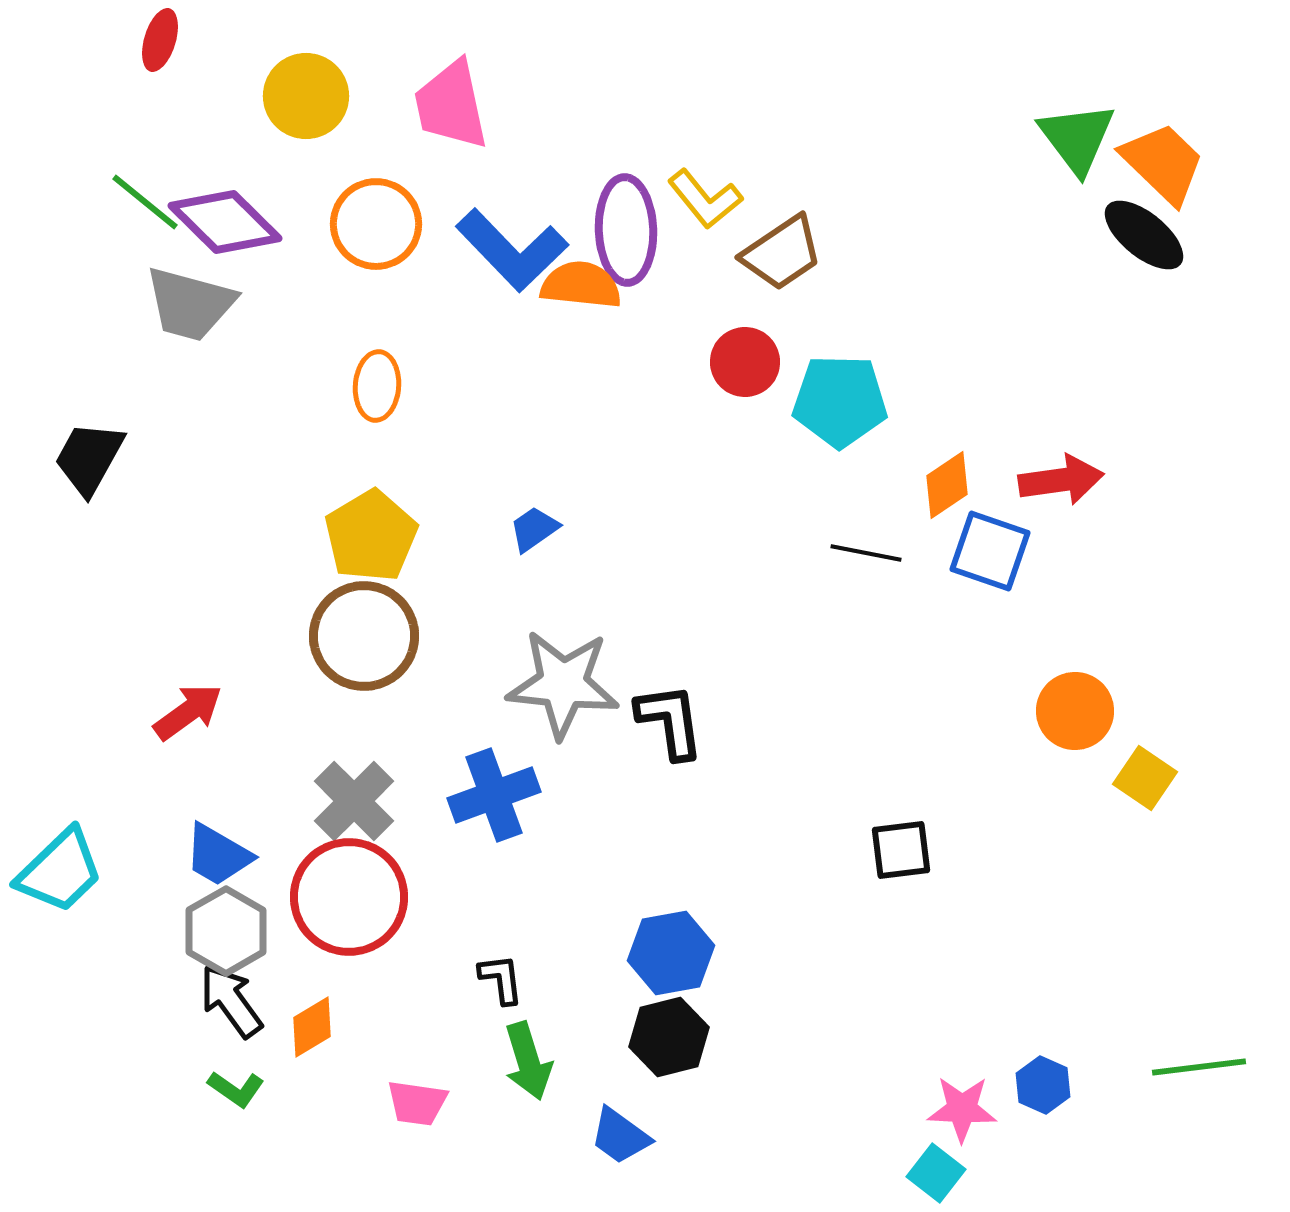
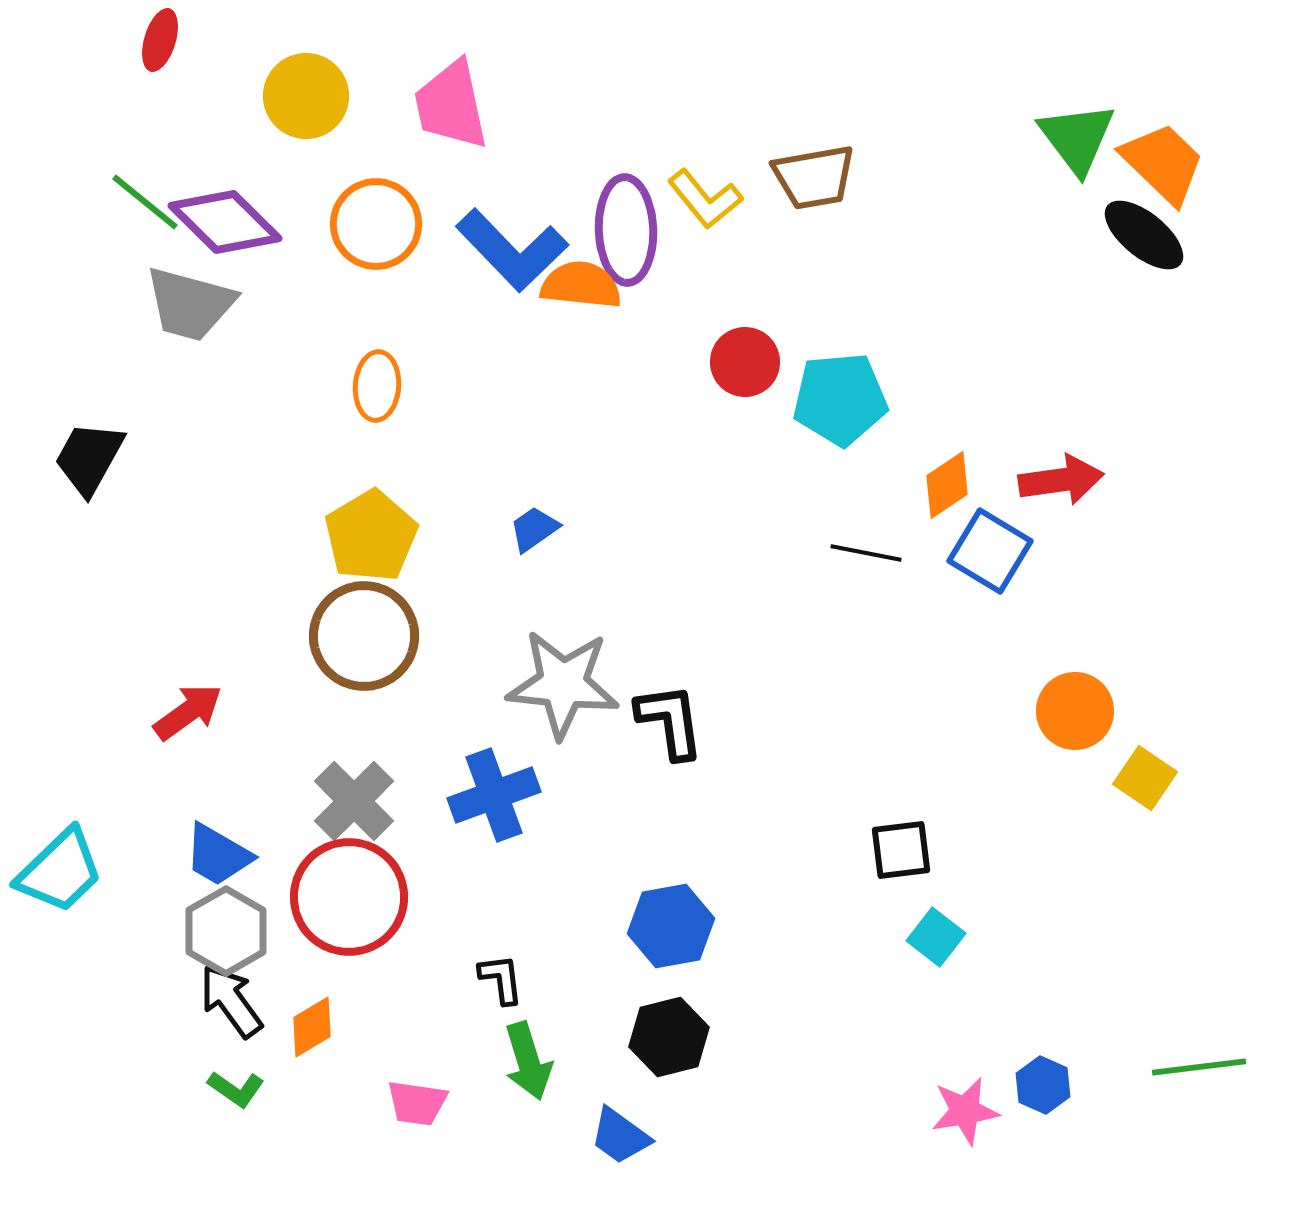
brown trapezoid at (782, 253): moved 32 px right, 76 px up; rotated 24 degrees clockwise
cyan pentagon at (840, 401): moved 2 px up; rotated 6 degrees counterclockwise
blue square at (990, 551): rotated 12 degrees clockwise
blue hexagon at (671, 953): moved 27 px up
pink star at (962, 1109): moved 3 px right, 2 px down; rotated 12 degrees counterclockwise
cyan square at (936, 1173): moved 236 px up
